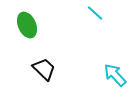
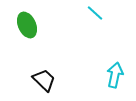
black trapezoid: moved 11 px down
cyan arrow: rotated 55 degrees clockwise
